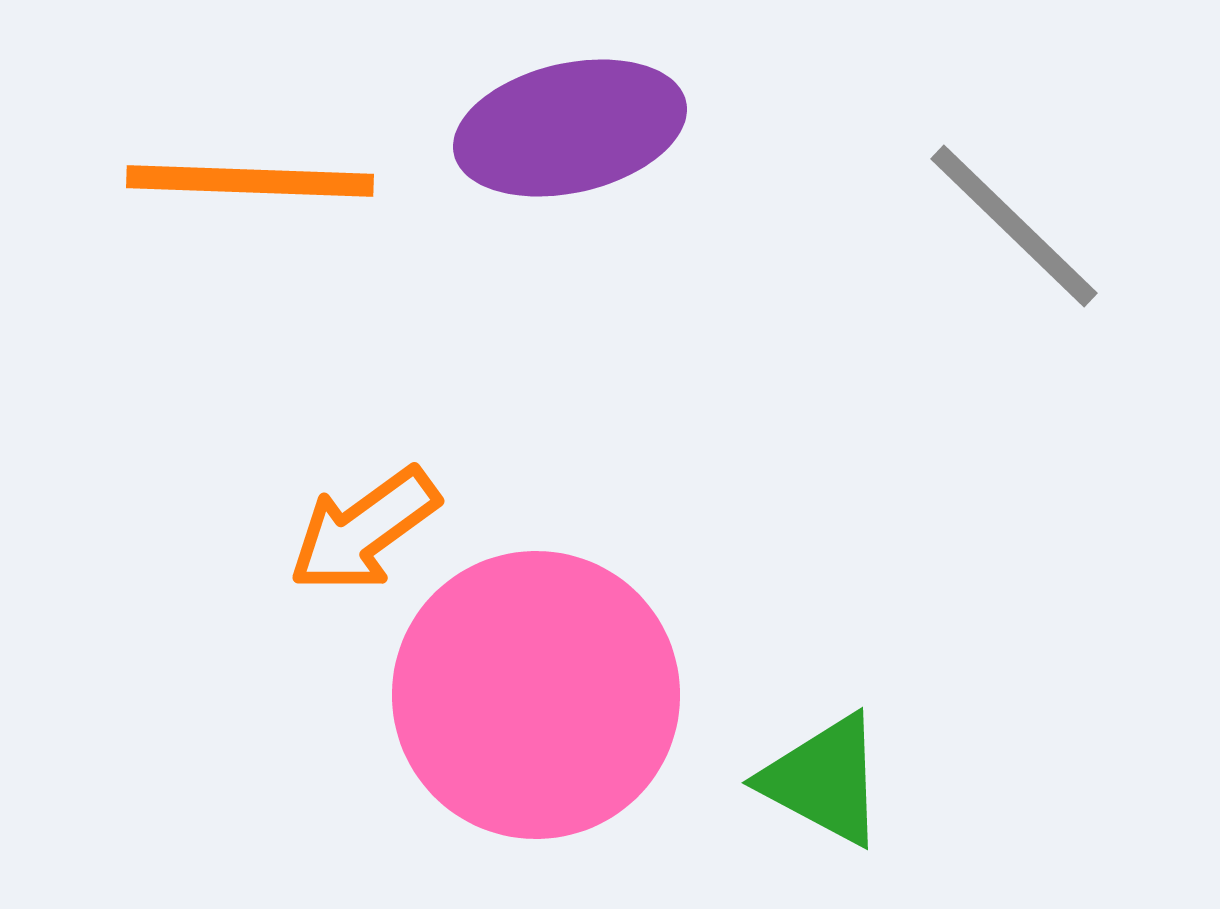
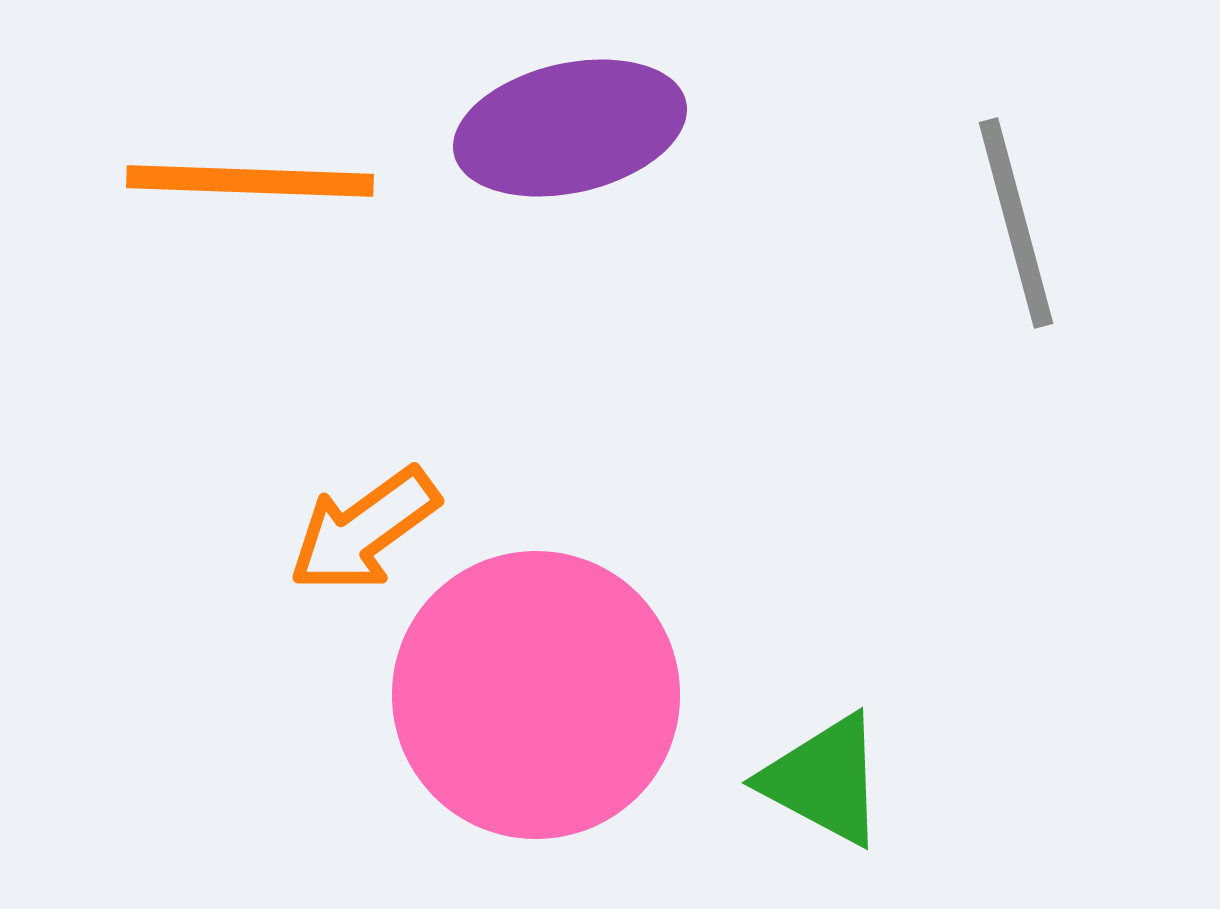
gray line: moved 2 px right, 3 px up; rotated 31 degrees clockwise
